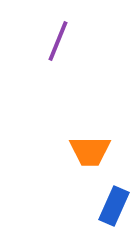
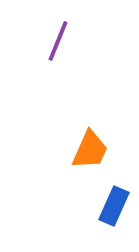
orange trapezoid: moved 1 px up; rotated 66 degrees counterclockwise
